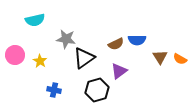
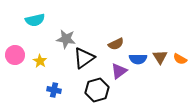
blue semicircle: moved 1 px right, 19 px down
